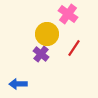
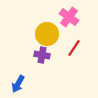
pink cross: moved 1 px right, 3 px down
purple cross: moved 1 px right, 1 px down; rotated 28 degrees counterclockwise
blue arrow: rotated 60 degrees counterclockwise
